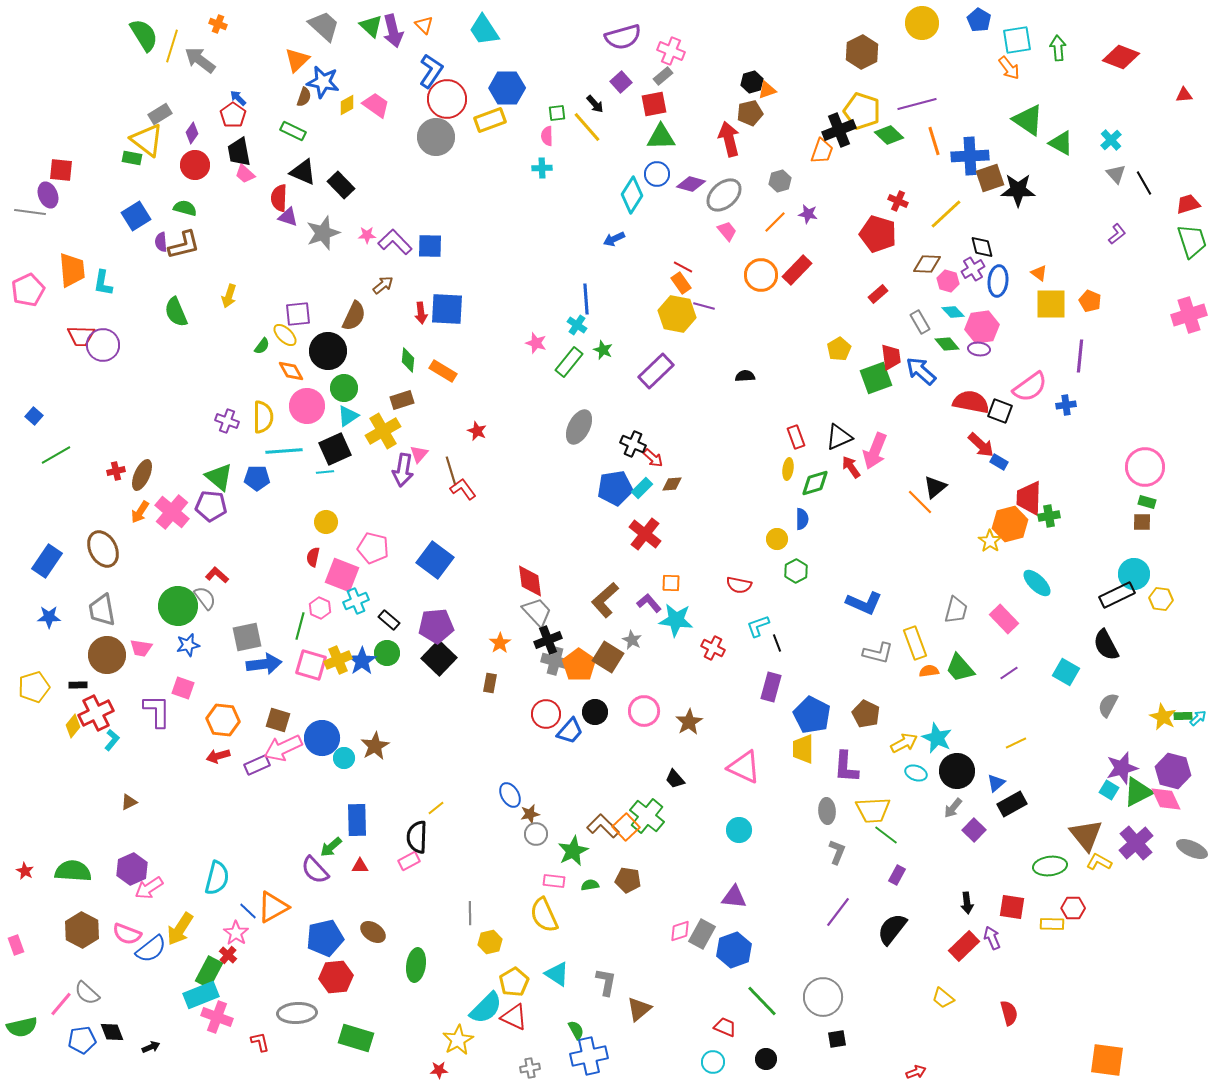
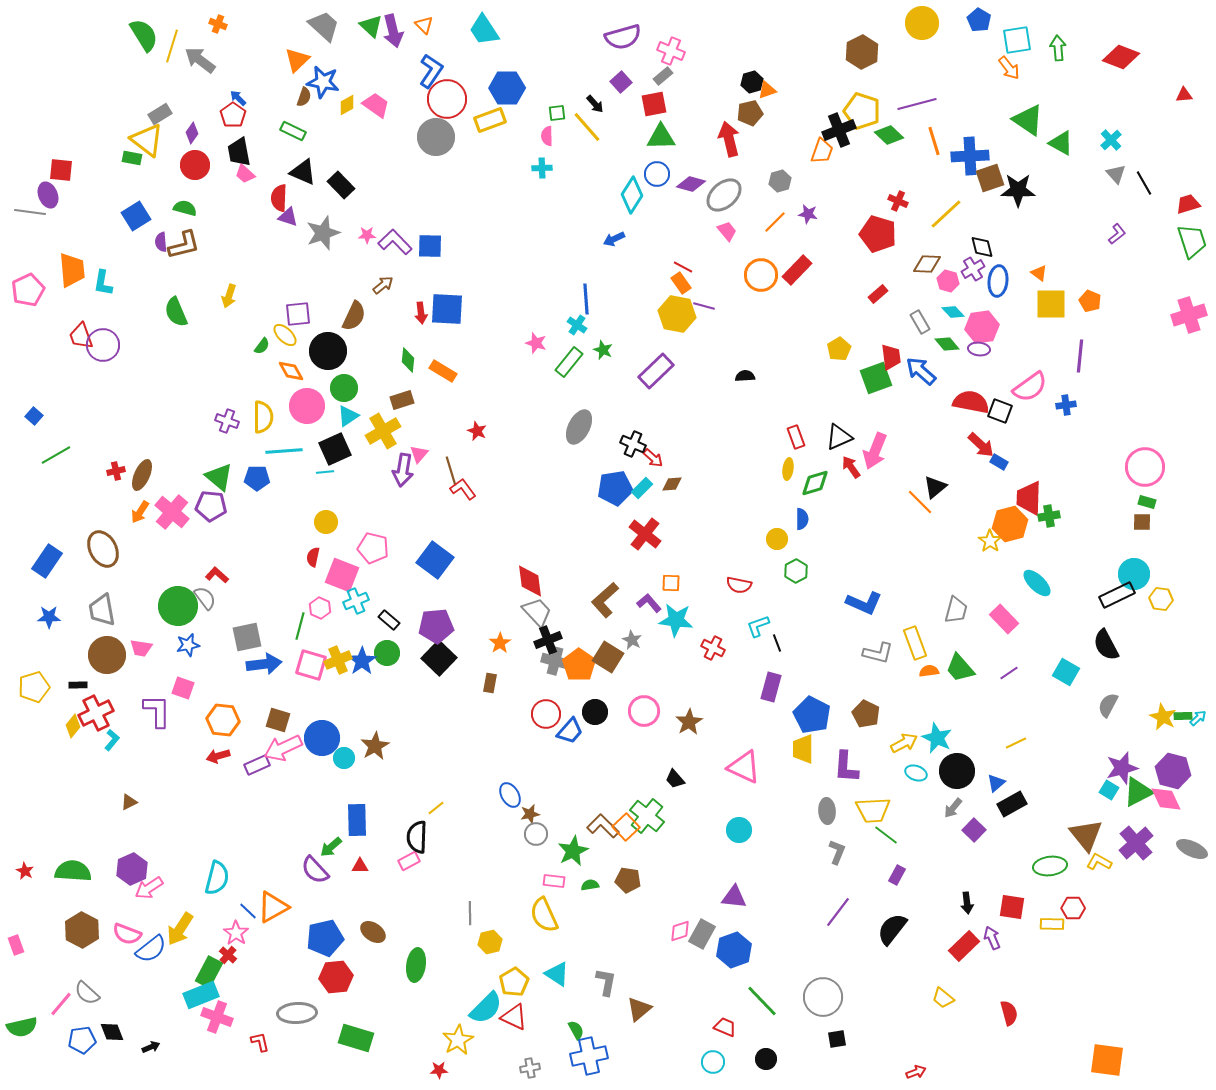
red trapezoid at (81, 336): rotated 68 degrees clockwise
